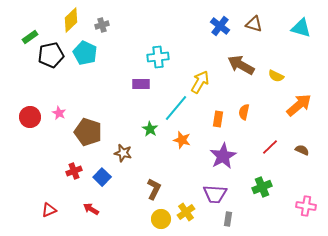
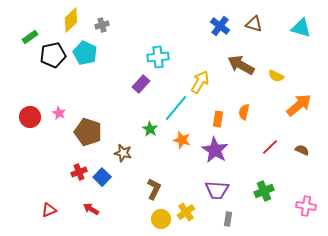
black pentagon: moved 2 px right
purple rectangle: rotated 48 degrees counterclockwise
purple star: moved 8 px left, 6 px up; rotated 12 degrees counterclockwise
red cross: moved 5 px right, 1 px down
green cross: moved 2 px right, 4 px down
purple trapezoid: moved 2 px right, 4 px up
